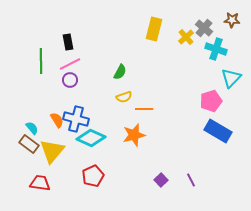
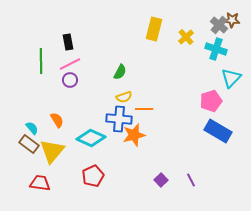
gray cross: moved 15 px right, 3 px up
blue cross: moved 43 px right; rotated 10 degrees counterclockwise
